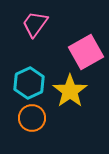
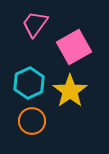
pink square: moved 12 px left, 5 px up
orange circle: moved 3 px down
